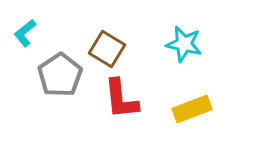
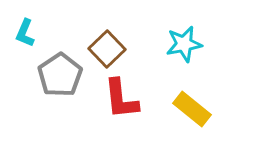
cyan L-shape: rotated 28 degrees counterclockwise
cyan star: rotated 24 degrees counterclockwise
brown square: rotated 15 degrees clockwise
yellow rectangle: rotated 60 degrees clockwise
